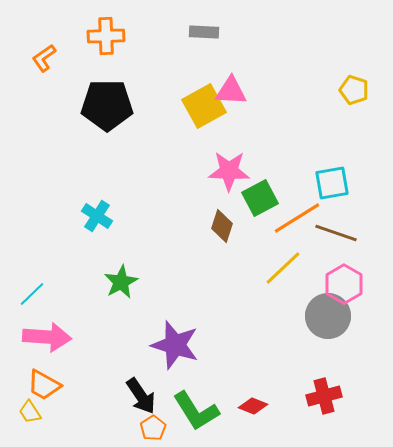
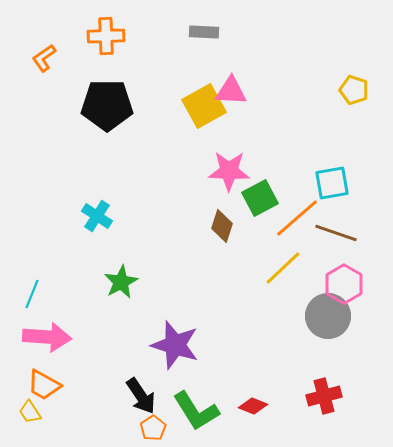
orange line: rotated 9 degrees counterclockwise
cyan line: rotated 24 degrees counterclockwise
